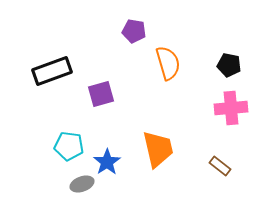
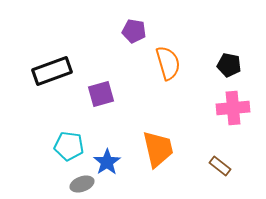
pink cross: moved 2 px right
